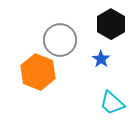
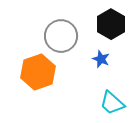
gray circle: moved 1 px right, 4 px up
blue star: rotated 12 degrees counterclockwise
orange hexagon: rotated 20 degrees clockwise
